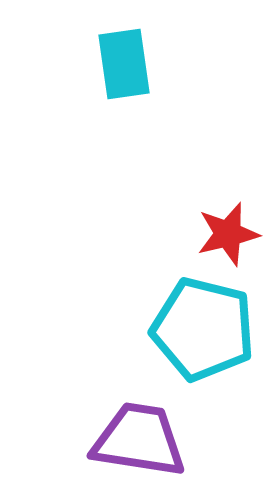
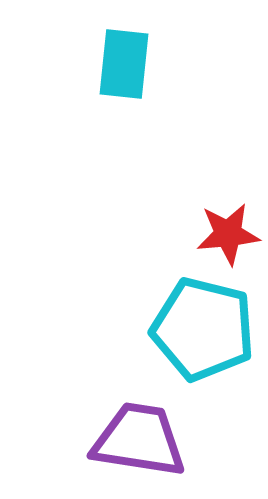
cyan rectangle: rotated 14 degrees clockwise
red star: rotated 8 degrees clockwise
